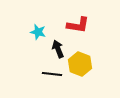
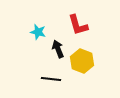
red L-shape: rotated 65 degrees clockwise
yellow hexagon: moved 2 px right, 3 px up
black line: moved 1 px left, 5 px down
